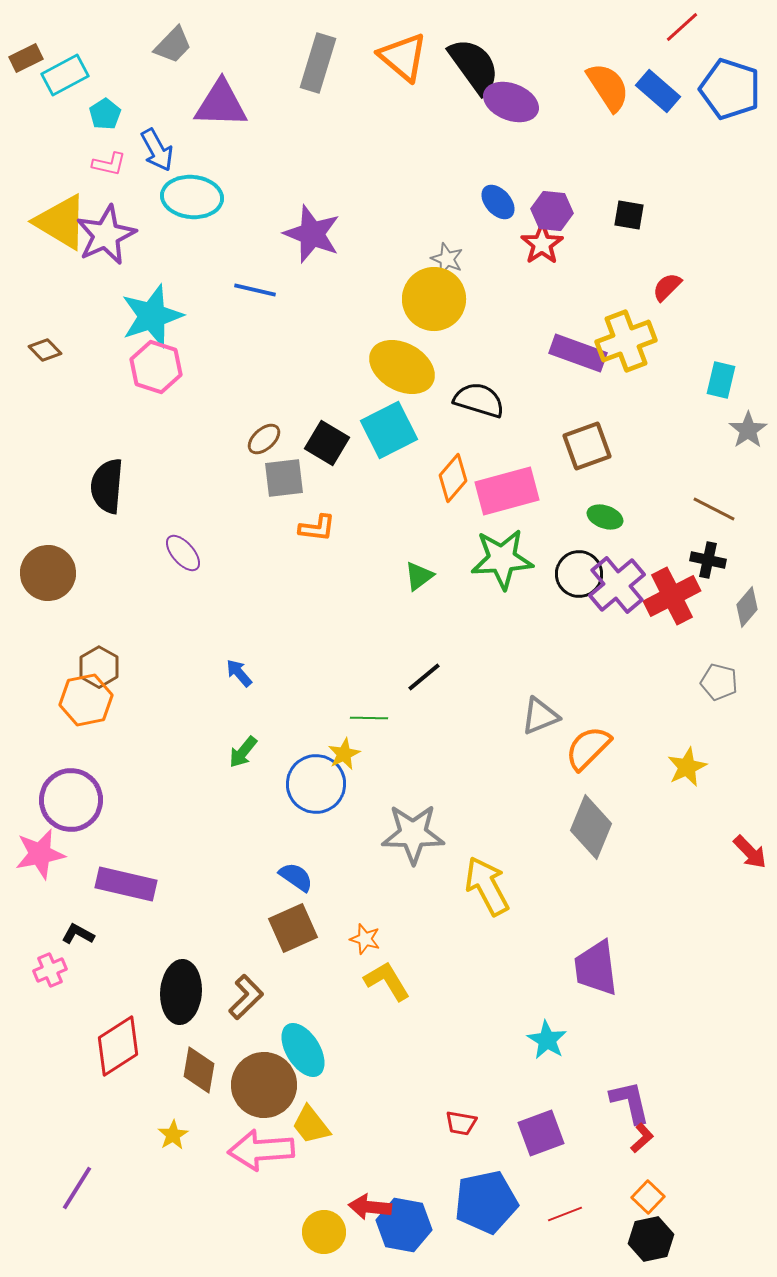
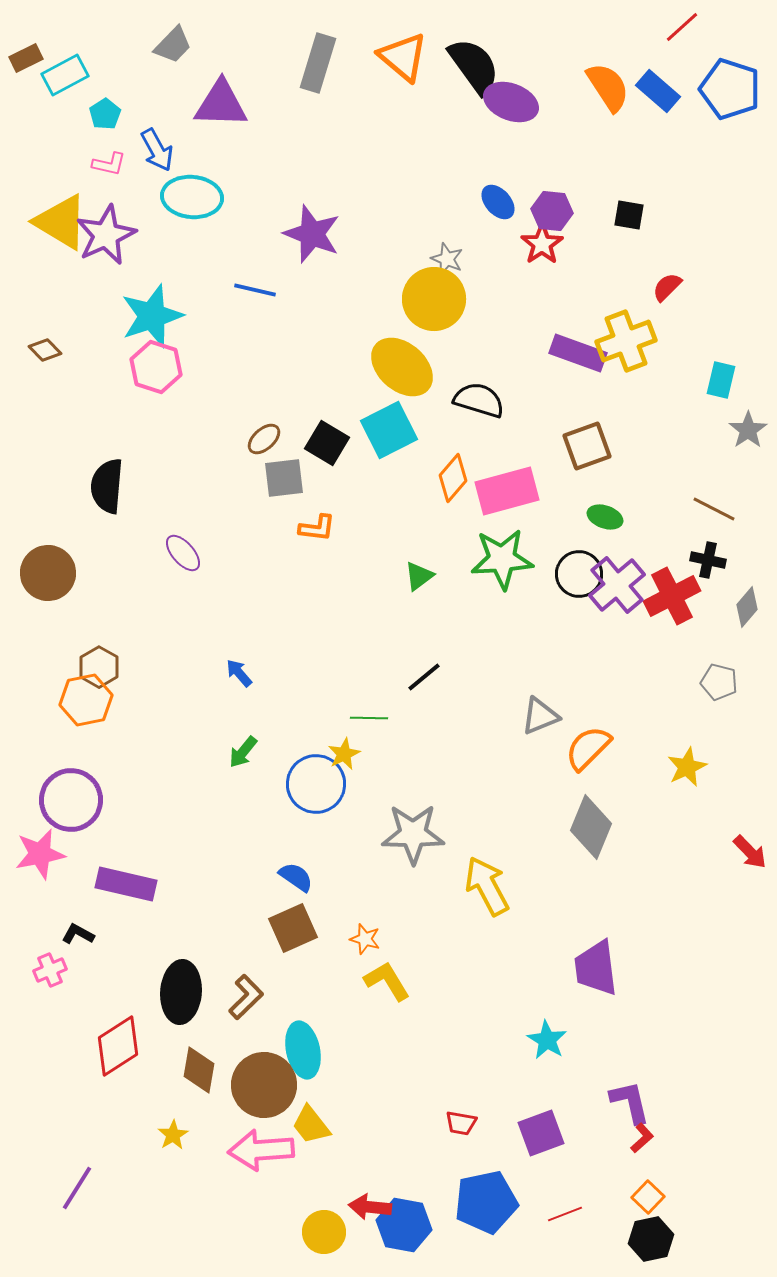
yellow ellipse at (402, 367): rotated 12 degrees clockwise
cyan ellipse at (303, 1050): rotated 20 degrees clockwise
